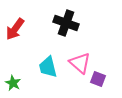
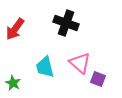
cyan trapezoid: moved 3 px left
